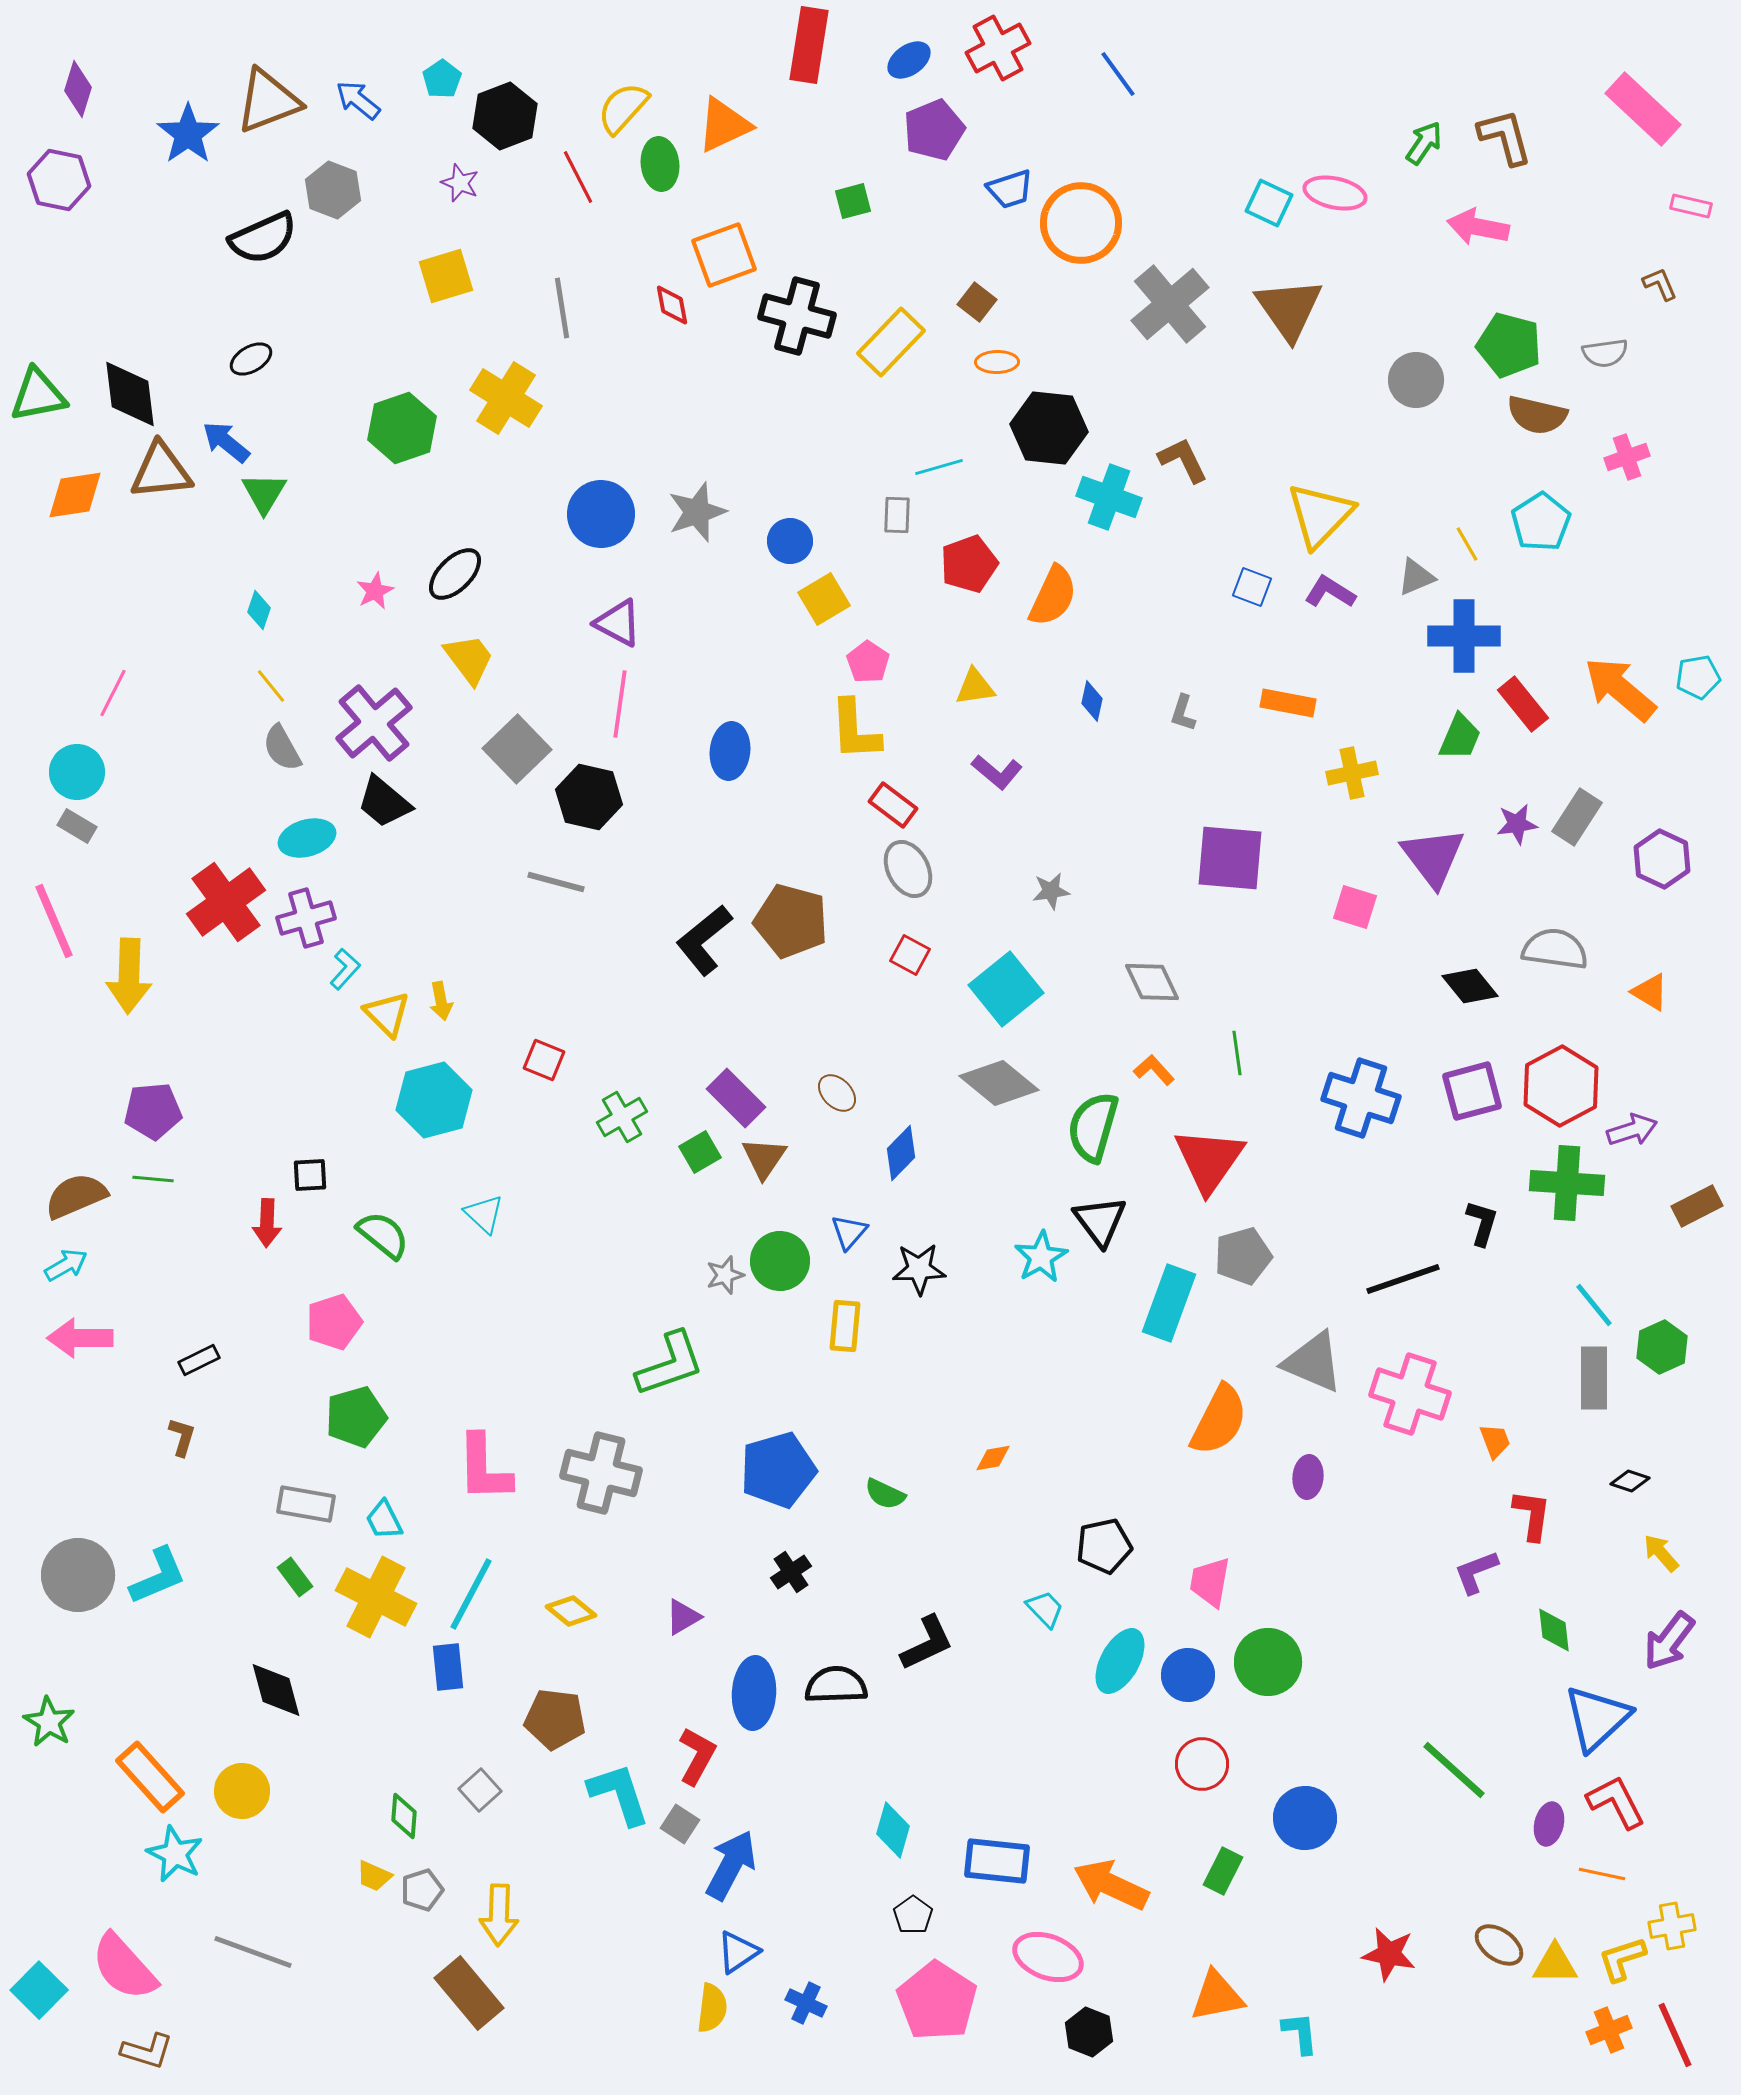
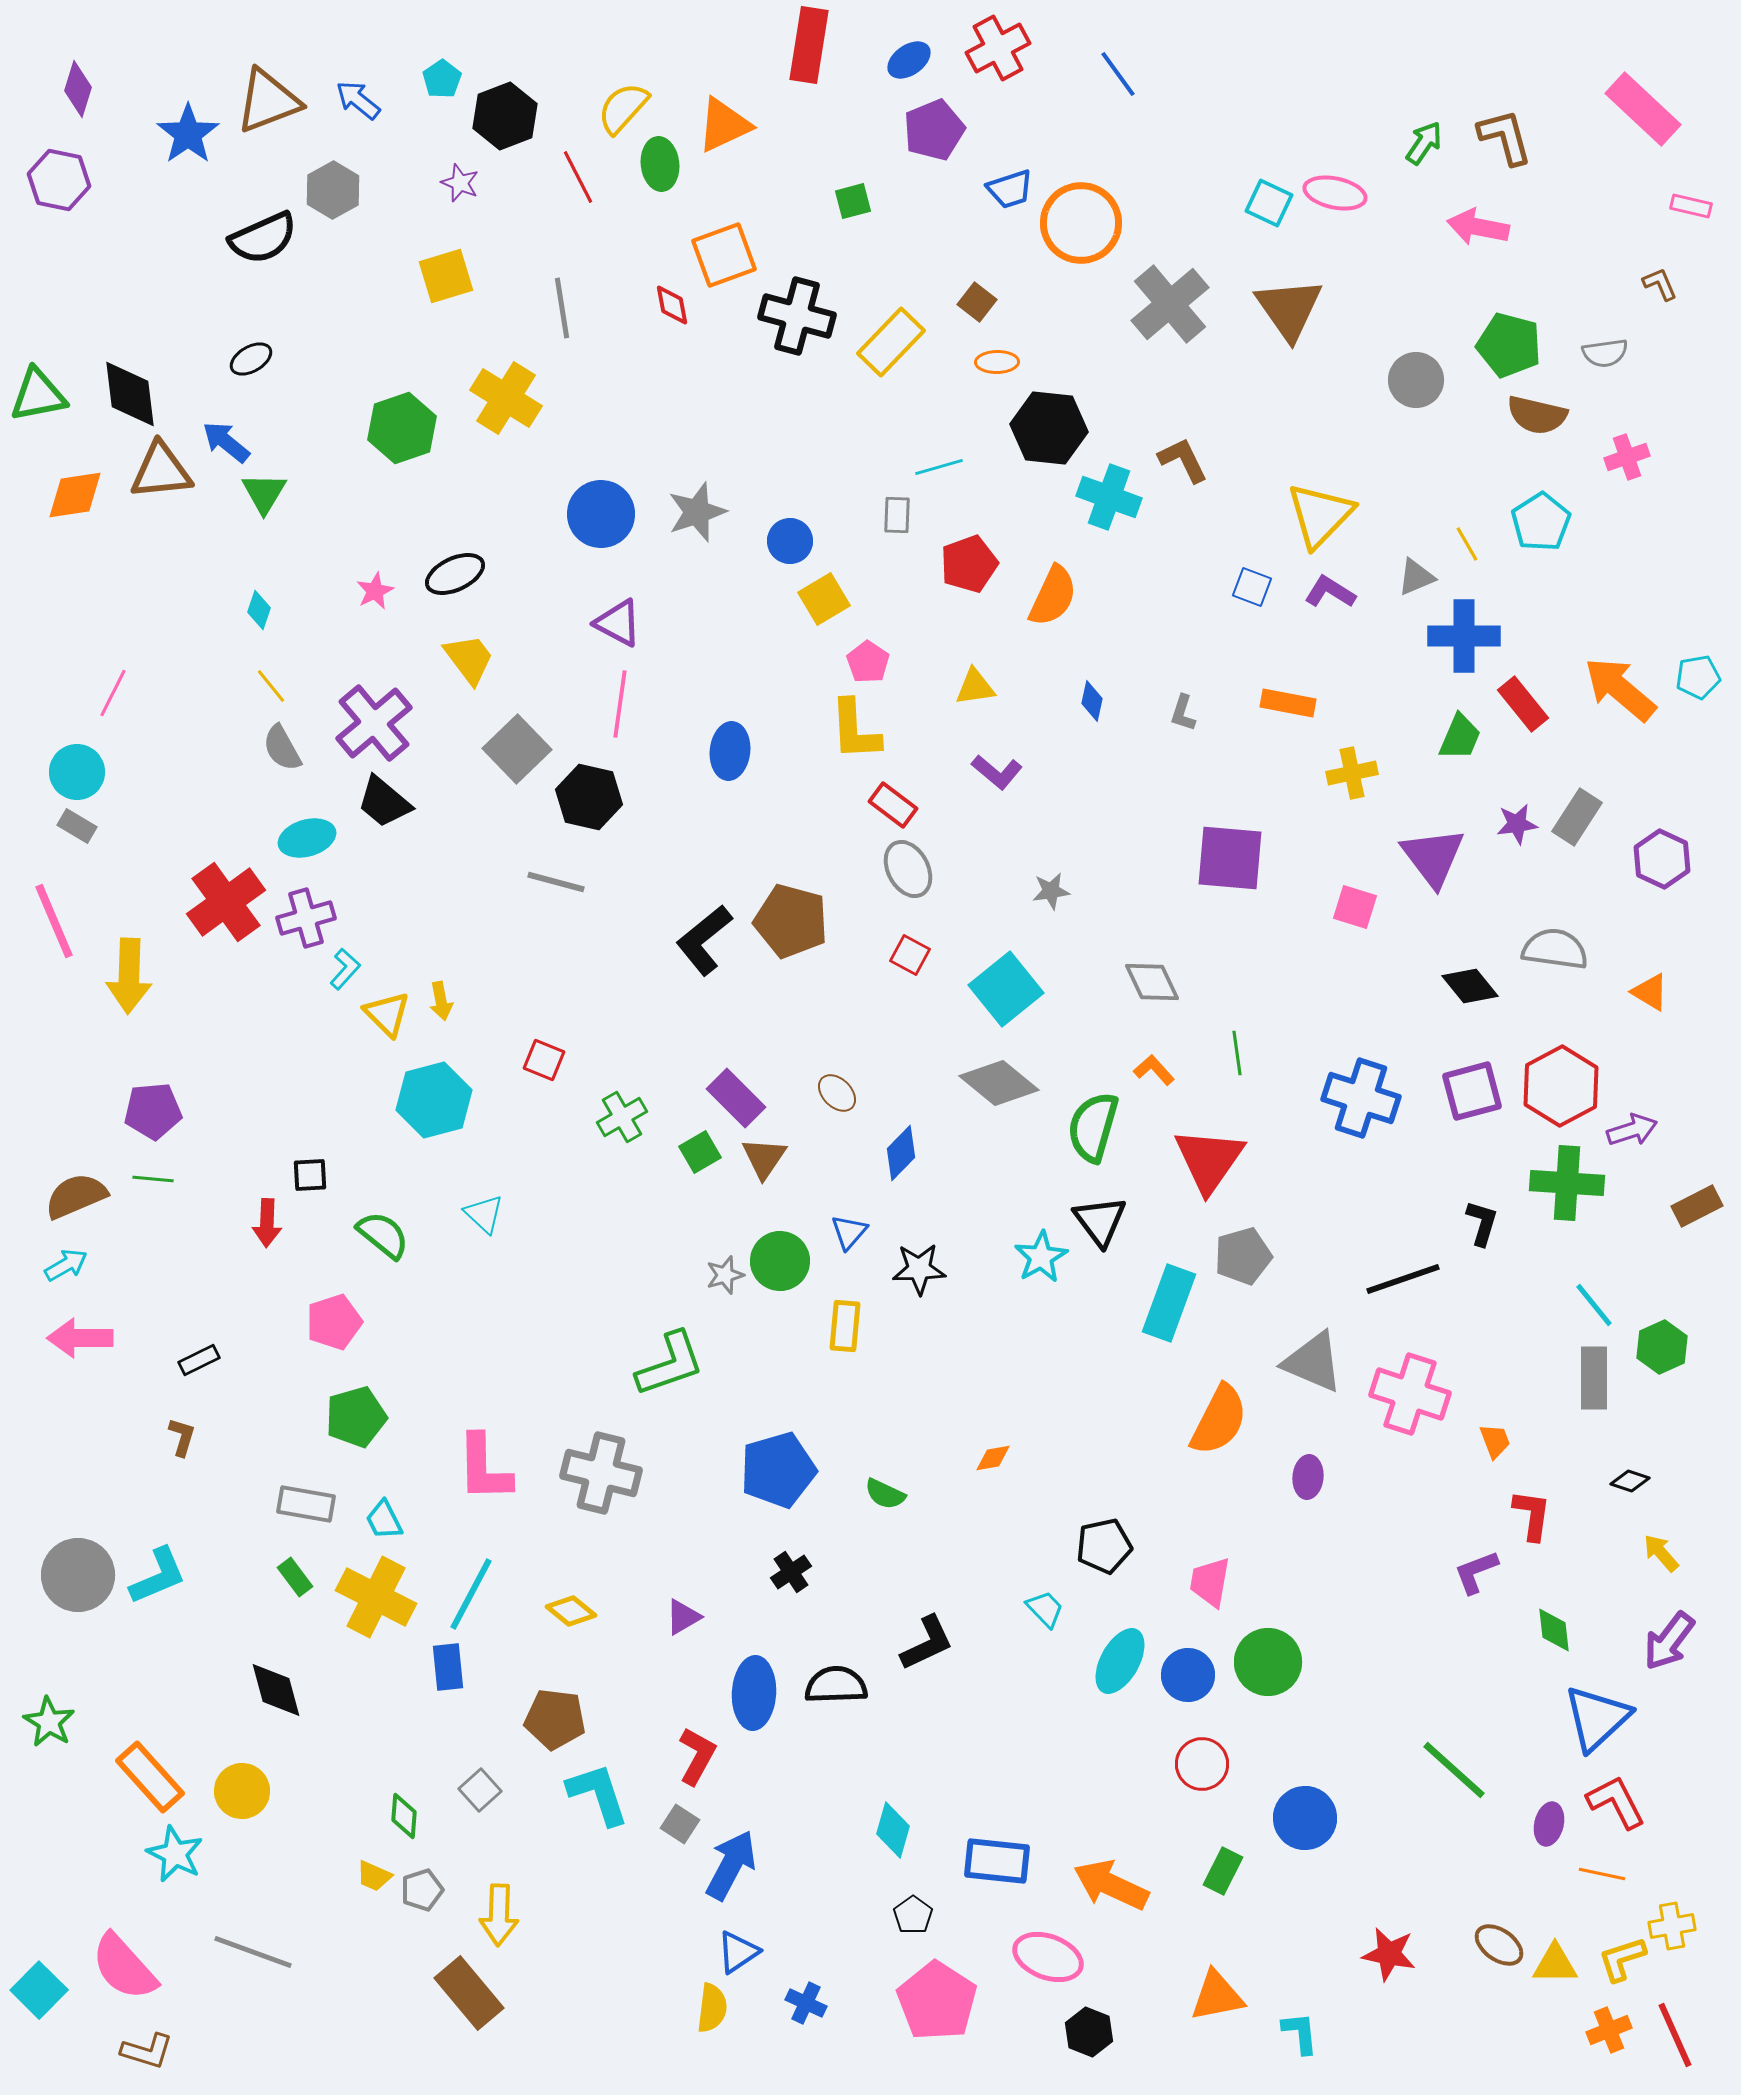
gray hexagon at (333, 190): rotated 10 degrees clockwise
black ellipse at (455, 574): rotated 20 degrees clockwise
cyan L-shape at (619, 1794): moved 21 px left
